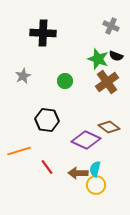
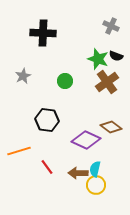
brown diamond: moved 2 px right
